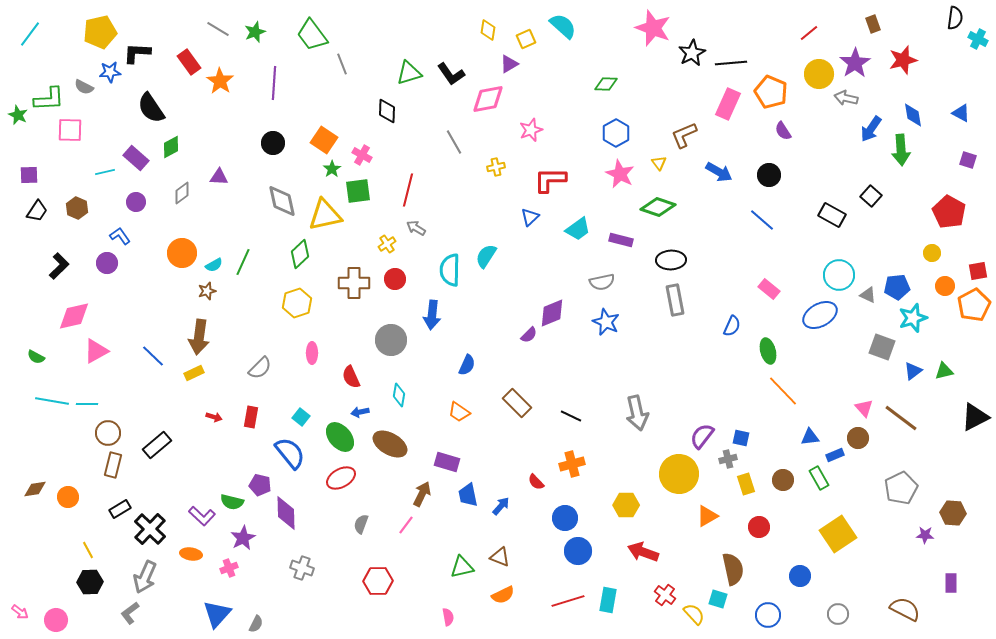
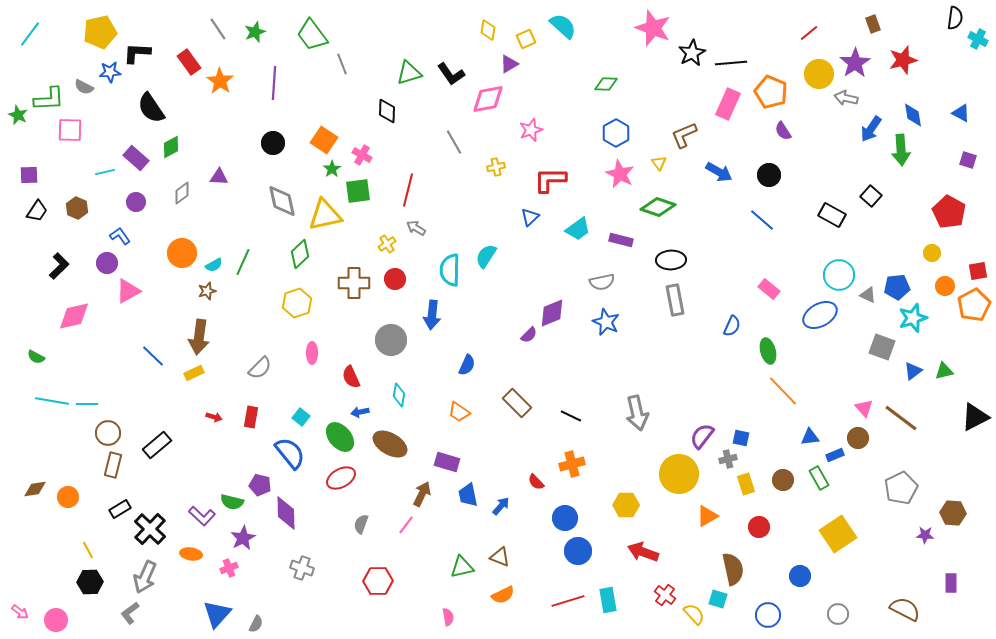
gray line at (218, 29): rotated 25 degrees clockwise
pink triangle at (96, 351): moved 32 px right, 60 px up
cyan rectangle at (608, 600): rotated 20 degrees counterclockwise
